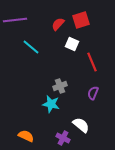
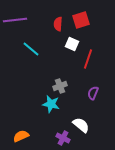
red semicircle: rotated 40 degrees counterclockwise
cyan line: moved 2 px down
red line: moved 4 px left, 3 px up; rotated 42 degrees clockwise
orange semicircle: moved 5 px left; rotated 49 degrees counterclockwise
